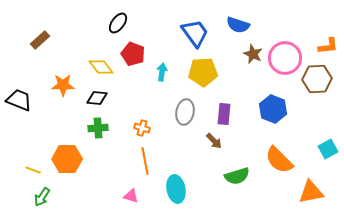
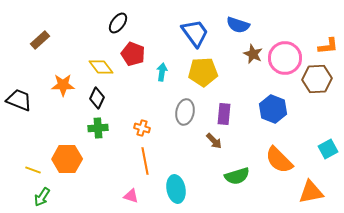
black diamond: rotated 70 degrees counterclockwise
